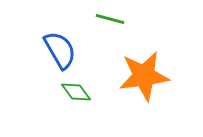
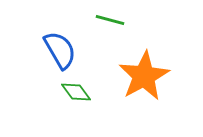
green line: moved 1 px down
orange star: rotated 21 degrees counterclockwise
